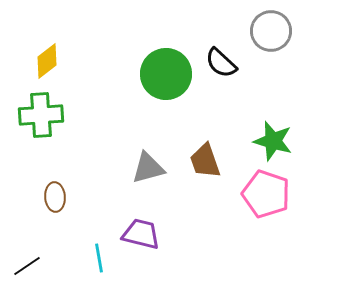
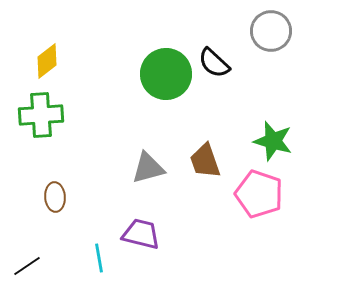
black semicircle: moved 7 px left
pink pentagon: moved 7 px left
